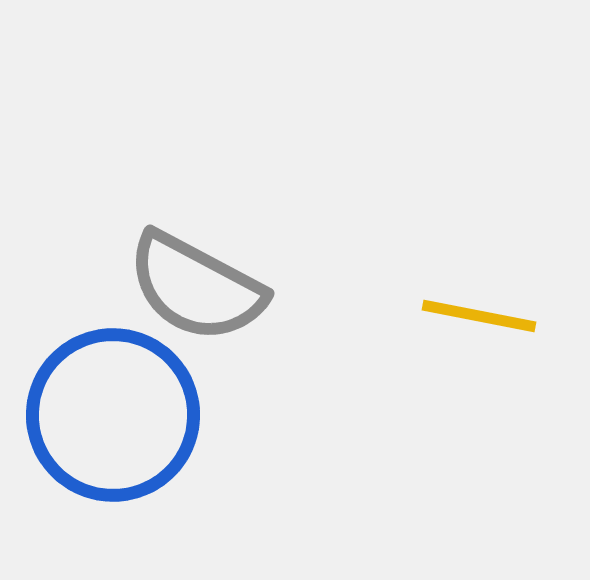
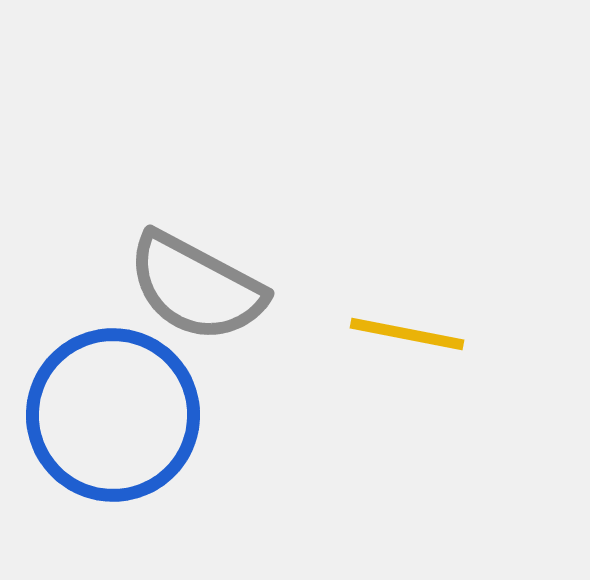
yellow line: moved 72 px left, 18 px down
